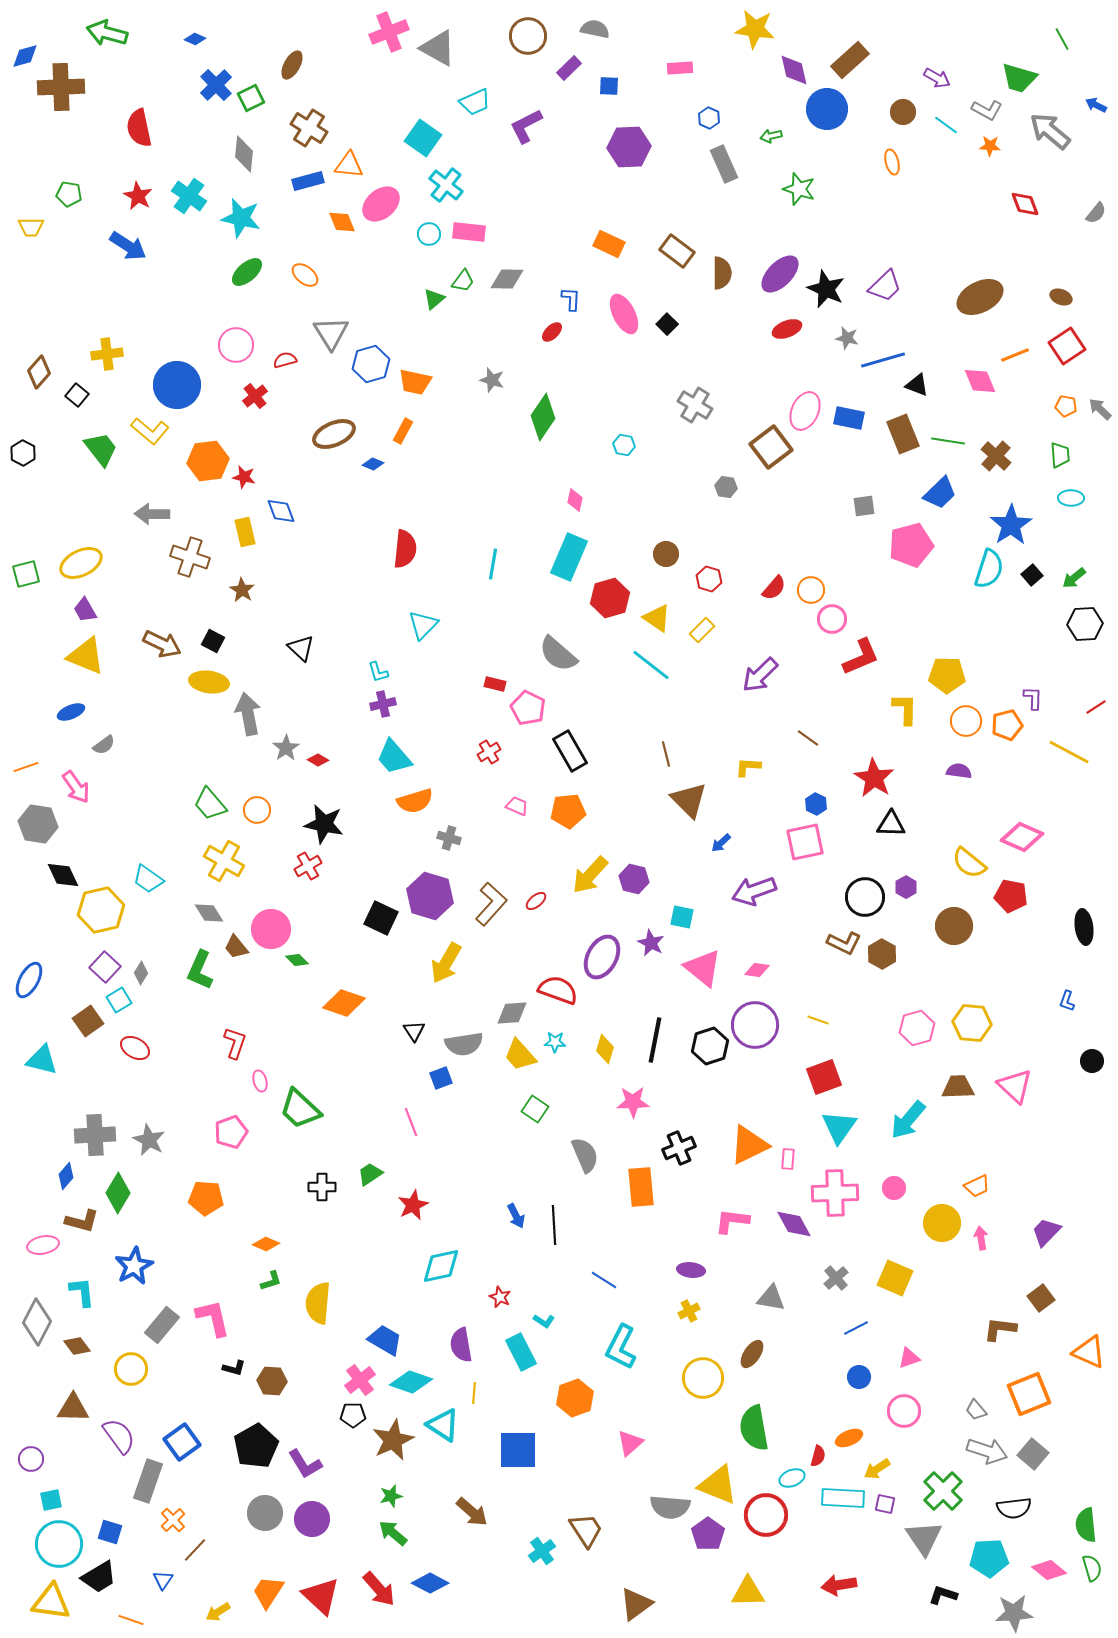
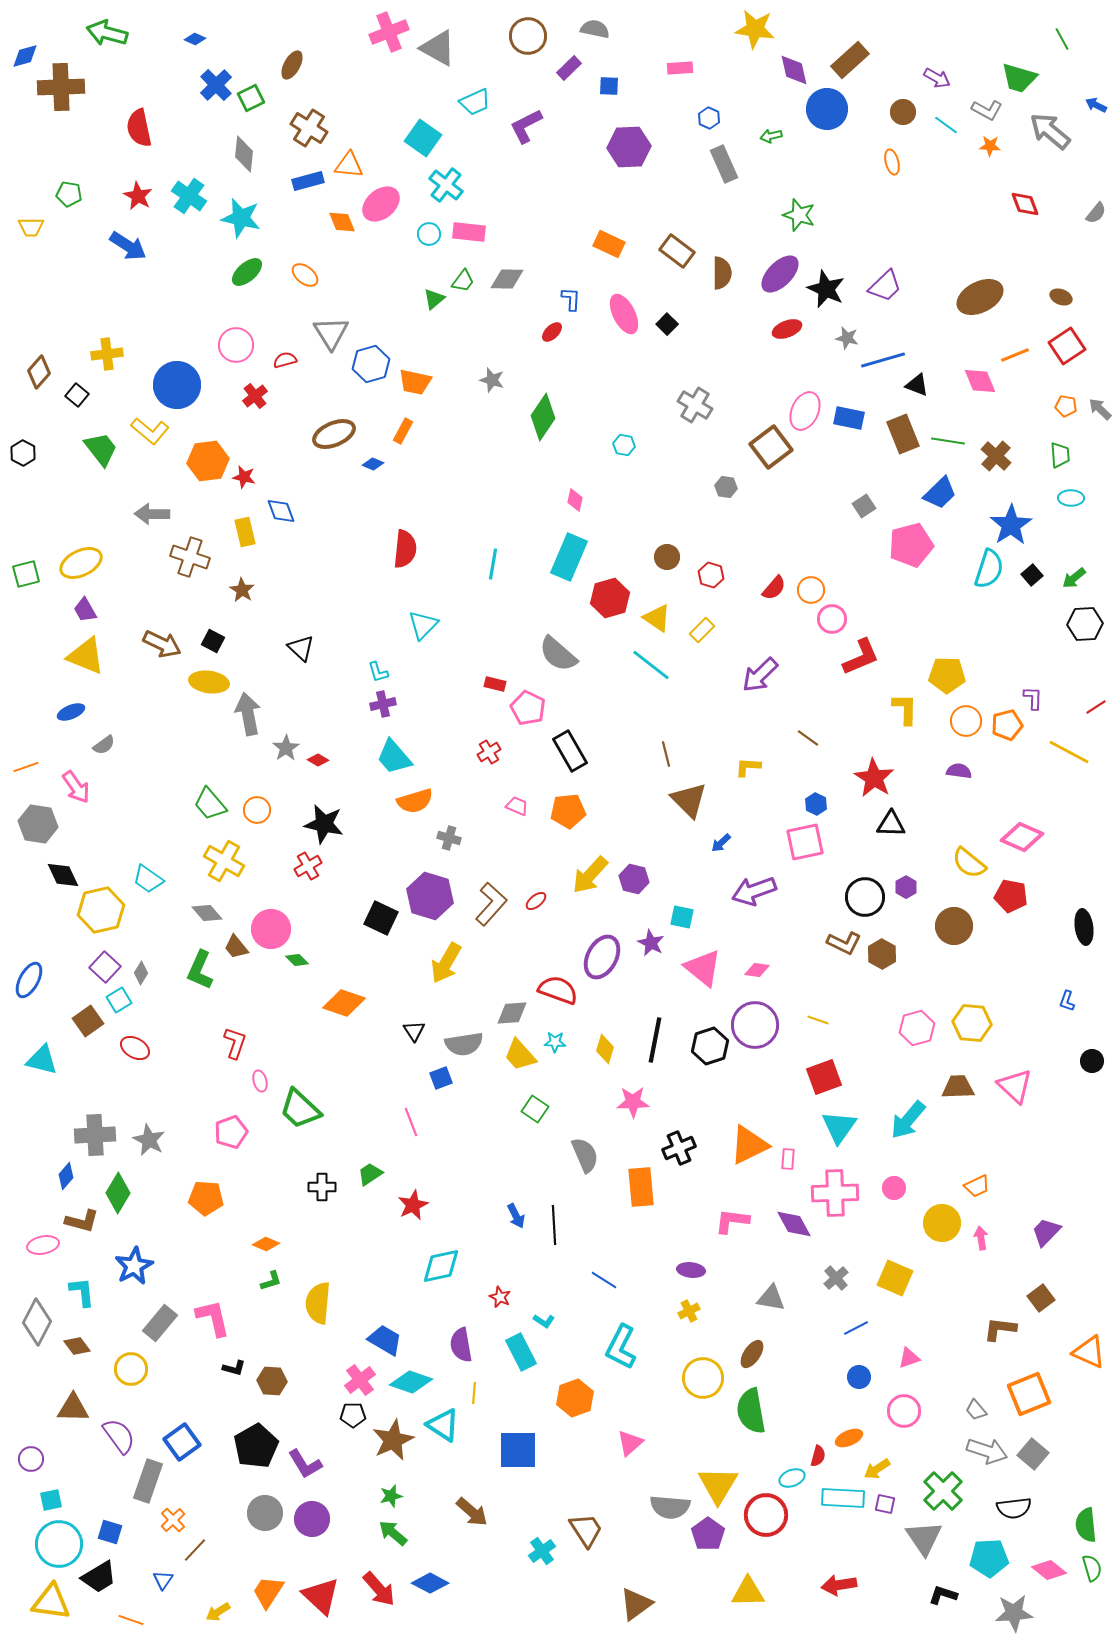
green star at (799, 189): moved 26 px down
gray square at (864, 506): rotated 25 degrees counterclockwise
brown circle at (666, 554): moved 1 px right, 3 px down
red hexagon at (709, 579): moved 2 px right, 4 px up
gray diamond at (209, 913): moved 2 px left; rotated 8 degrees counterclockwise
gray rectangle at (162, 1325): moved 2 px left, 2 px up
green semicircle at (754, 1428): moved 3 px left, 17 px up
yellow triangle at (718, 1485): rotated 39 degrees clockwise
